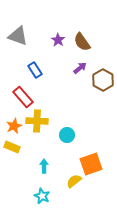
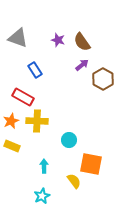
gray triangle: moved 2 px down
purple star: rotated 16 degrees counterclockwise
purple arrow: moved 2 px right, 3 px up
brown hexagon: moved 1 px up
red rectangle: rotated 20 degrees counterclockwise
orange star: moved 3 px left, 5 px up
cyan circle: moved 2 px right, 5 px down
yellow rectangle: moved 1 px up
orange square: rotated 30 degrees clockwise
yellow semicircle: rotated 91 degrees clockwise
cyan star: rotated 21 degrees clockwise
